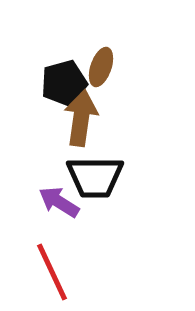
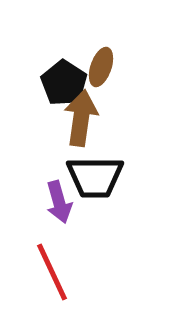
black pentagon: rotated 24 degrees counterclockwise
purple arrow: rotated 138 degrees counterclockwise
